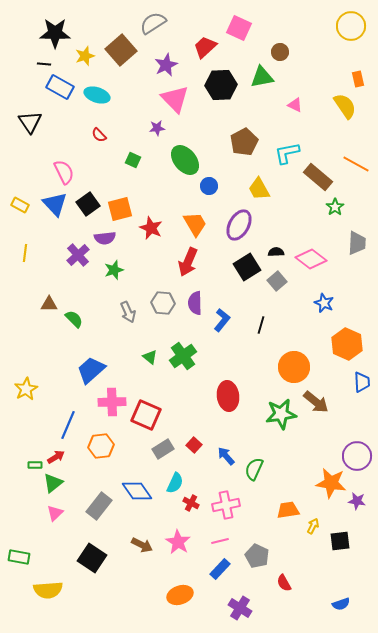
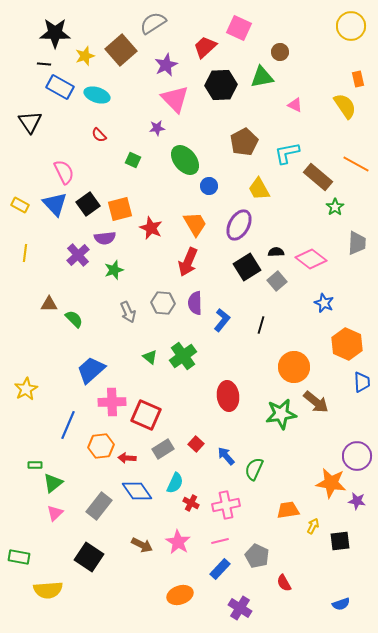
red square at (194, 445): moved 2 px right, 1 px up
red arrow at (56, 457): moved 71 px right, 1 px down; rotated 144 degrees counterclockwise
black square at (92, 558): moved 3 px left, 1 px up
